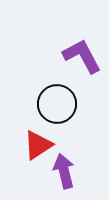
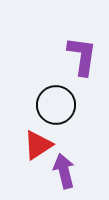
purple L-shape: rotated 36 degrees clockwise
black circle: moved 1 px left, 1 px down
